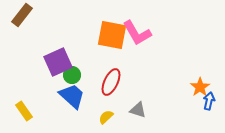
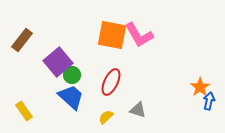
brown rectangle: moved 25 px down
pink L-shape: moved 2 px right, 2 px down
purple square: rotated 16 degrees counterclockwise
blue trapezoid: moved 1 px left, 1 px down
